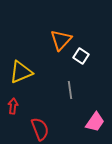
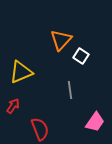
red arrow: rotated 28 degrees clockwise
